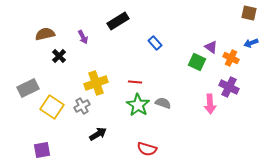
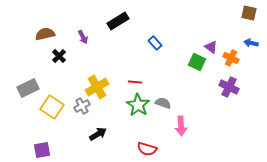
blue arrow: rotated 32 degrees clockwise
yellow cross: moved 1 px right, 4 px down; rotated 10 degrees counterclockwise
pink arrow: moved 29 px left, 22 px down
